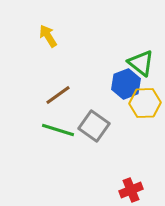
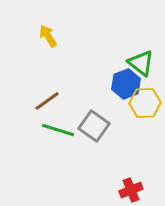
brown line: moved 11 px left, 6 px down
